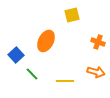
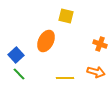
yellow square: moved 6 px left, 1 px down; rotated 28 degrees clockwise
orange cross: moved 2 px right, 2 px down
green line: moved 13 px left
yellow line: moved 3 px up
